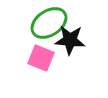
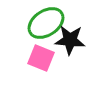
green ellipse: moved 3 px left
